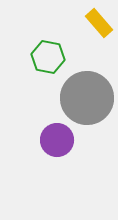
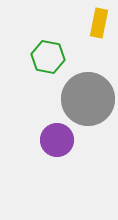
yellow rectangle: rotated 52 degrees clockwise
gray circle: moved 1 px right, 1 px down
